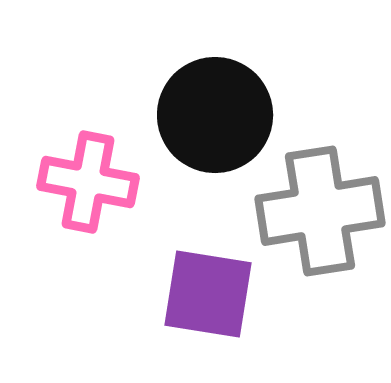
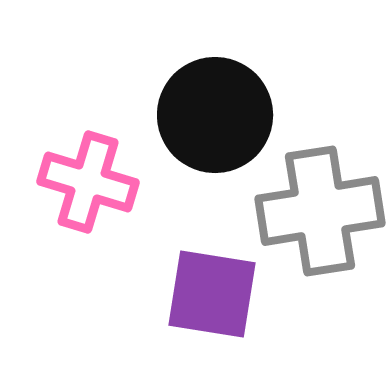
pink cross: rotated 6 degrees clockwise
purple square: moved 4 px right
